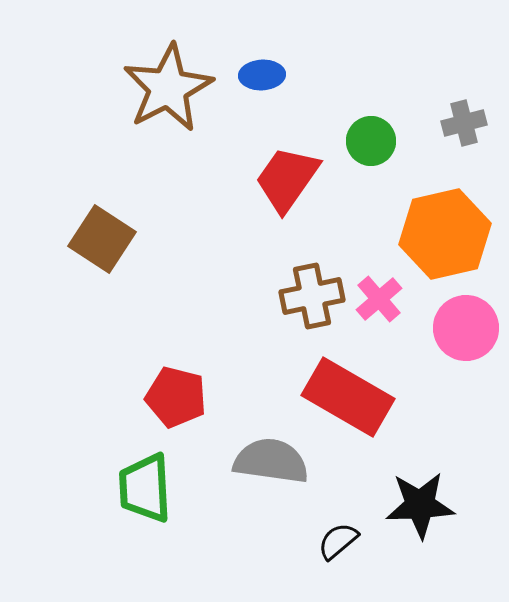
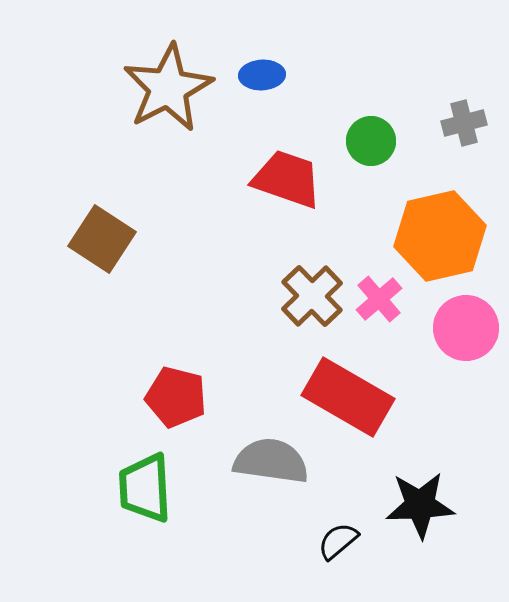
red trapezoid: rotated 74 degrees clockwise
orange hexagon: moved 5 px left, 2 px down
brown cross: rotated 32 degrees counterclockwise
